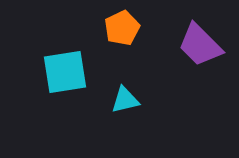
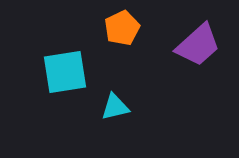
purple trapezoid: moved 2 px left; rotated 87 degrees counterclockwise
cyan triangle: moved 10 px left, 7 px down
